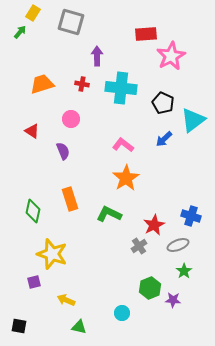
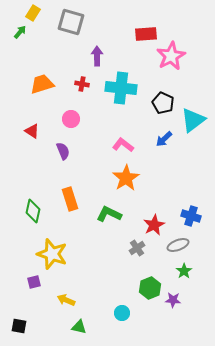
gray cross: moved 2 px left, 2 px down
